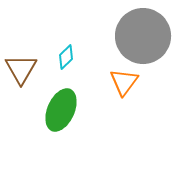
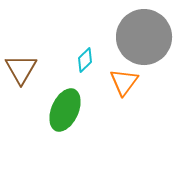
gray circle: moved 1 px right, 1 px down
cyan diamond: moved 19 px right, 3 px down
green ellipse: moved 4 px right
